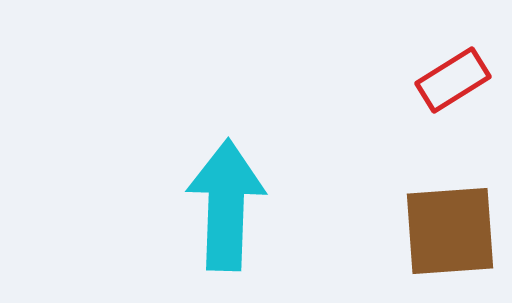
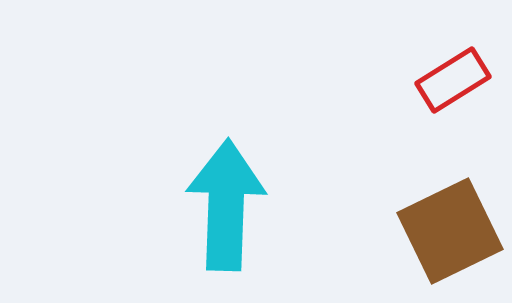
brown square: rotated 22 degrees counterclockwise
